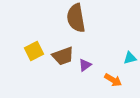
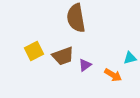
orange arrow: moved 5 px up
